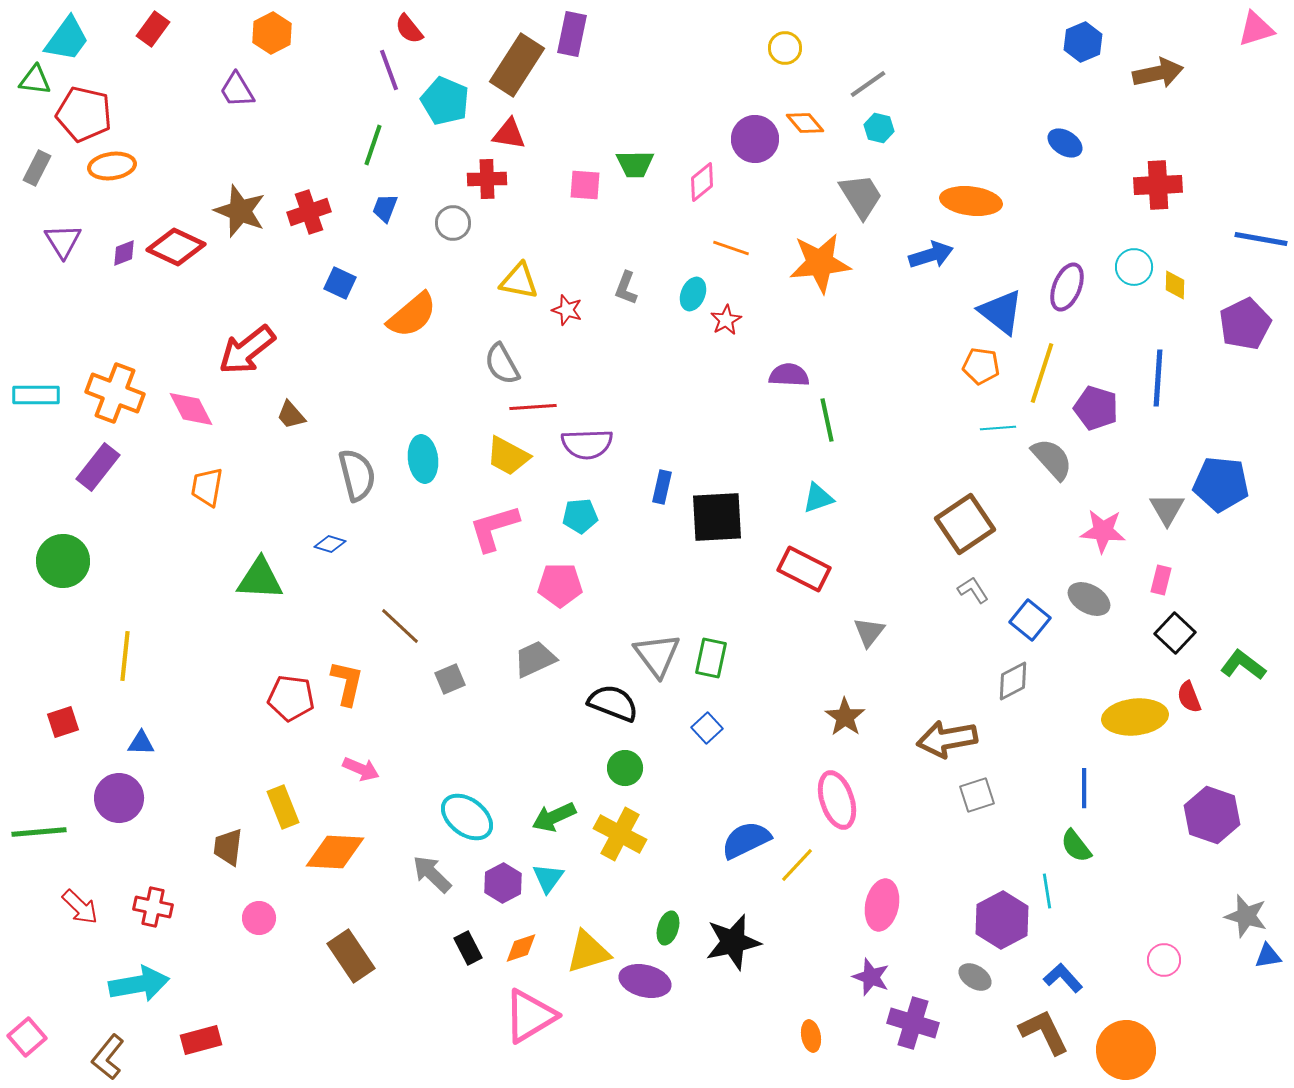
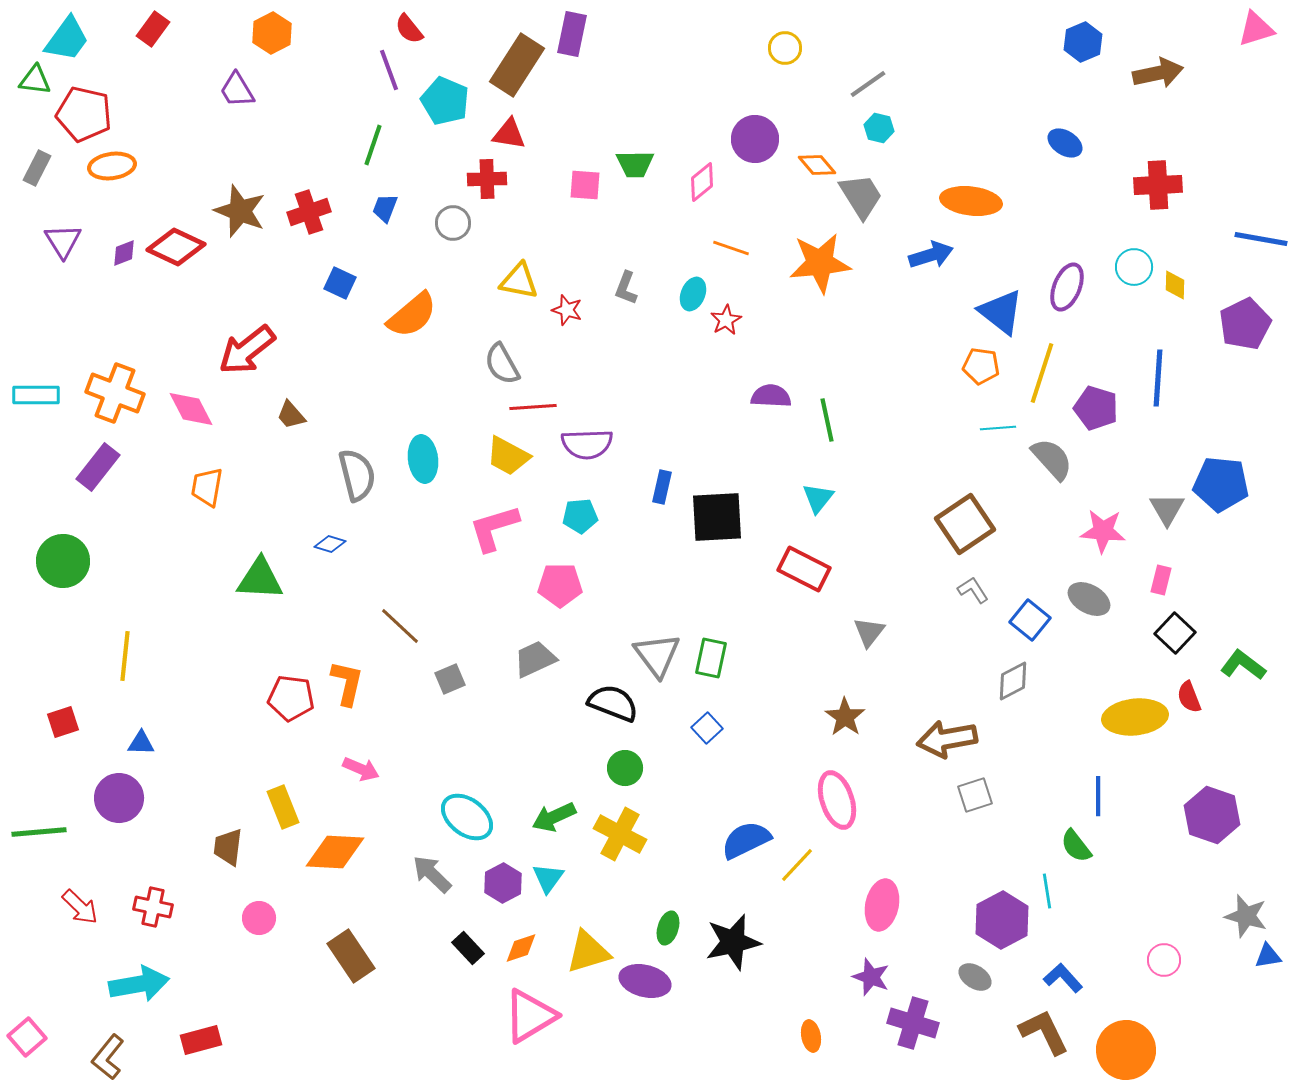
orange diamond at (805, 123): moved 12 px right, 42 px down
purple semicircle at (789, 375): moved 18 px left, 21 px down
cyan triangle at (818, 498): rotated 32 degrees counterclockwise
blue line at (1084, 788): moved 14 px right, 8 px down
gray square at (977, 795): moved 2 px left
black rectangle at (468, 948): rotated 16 degrees counterclockwise
